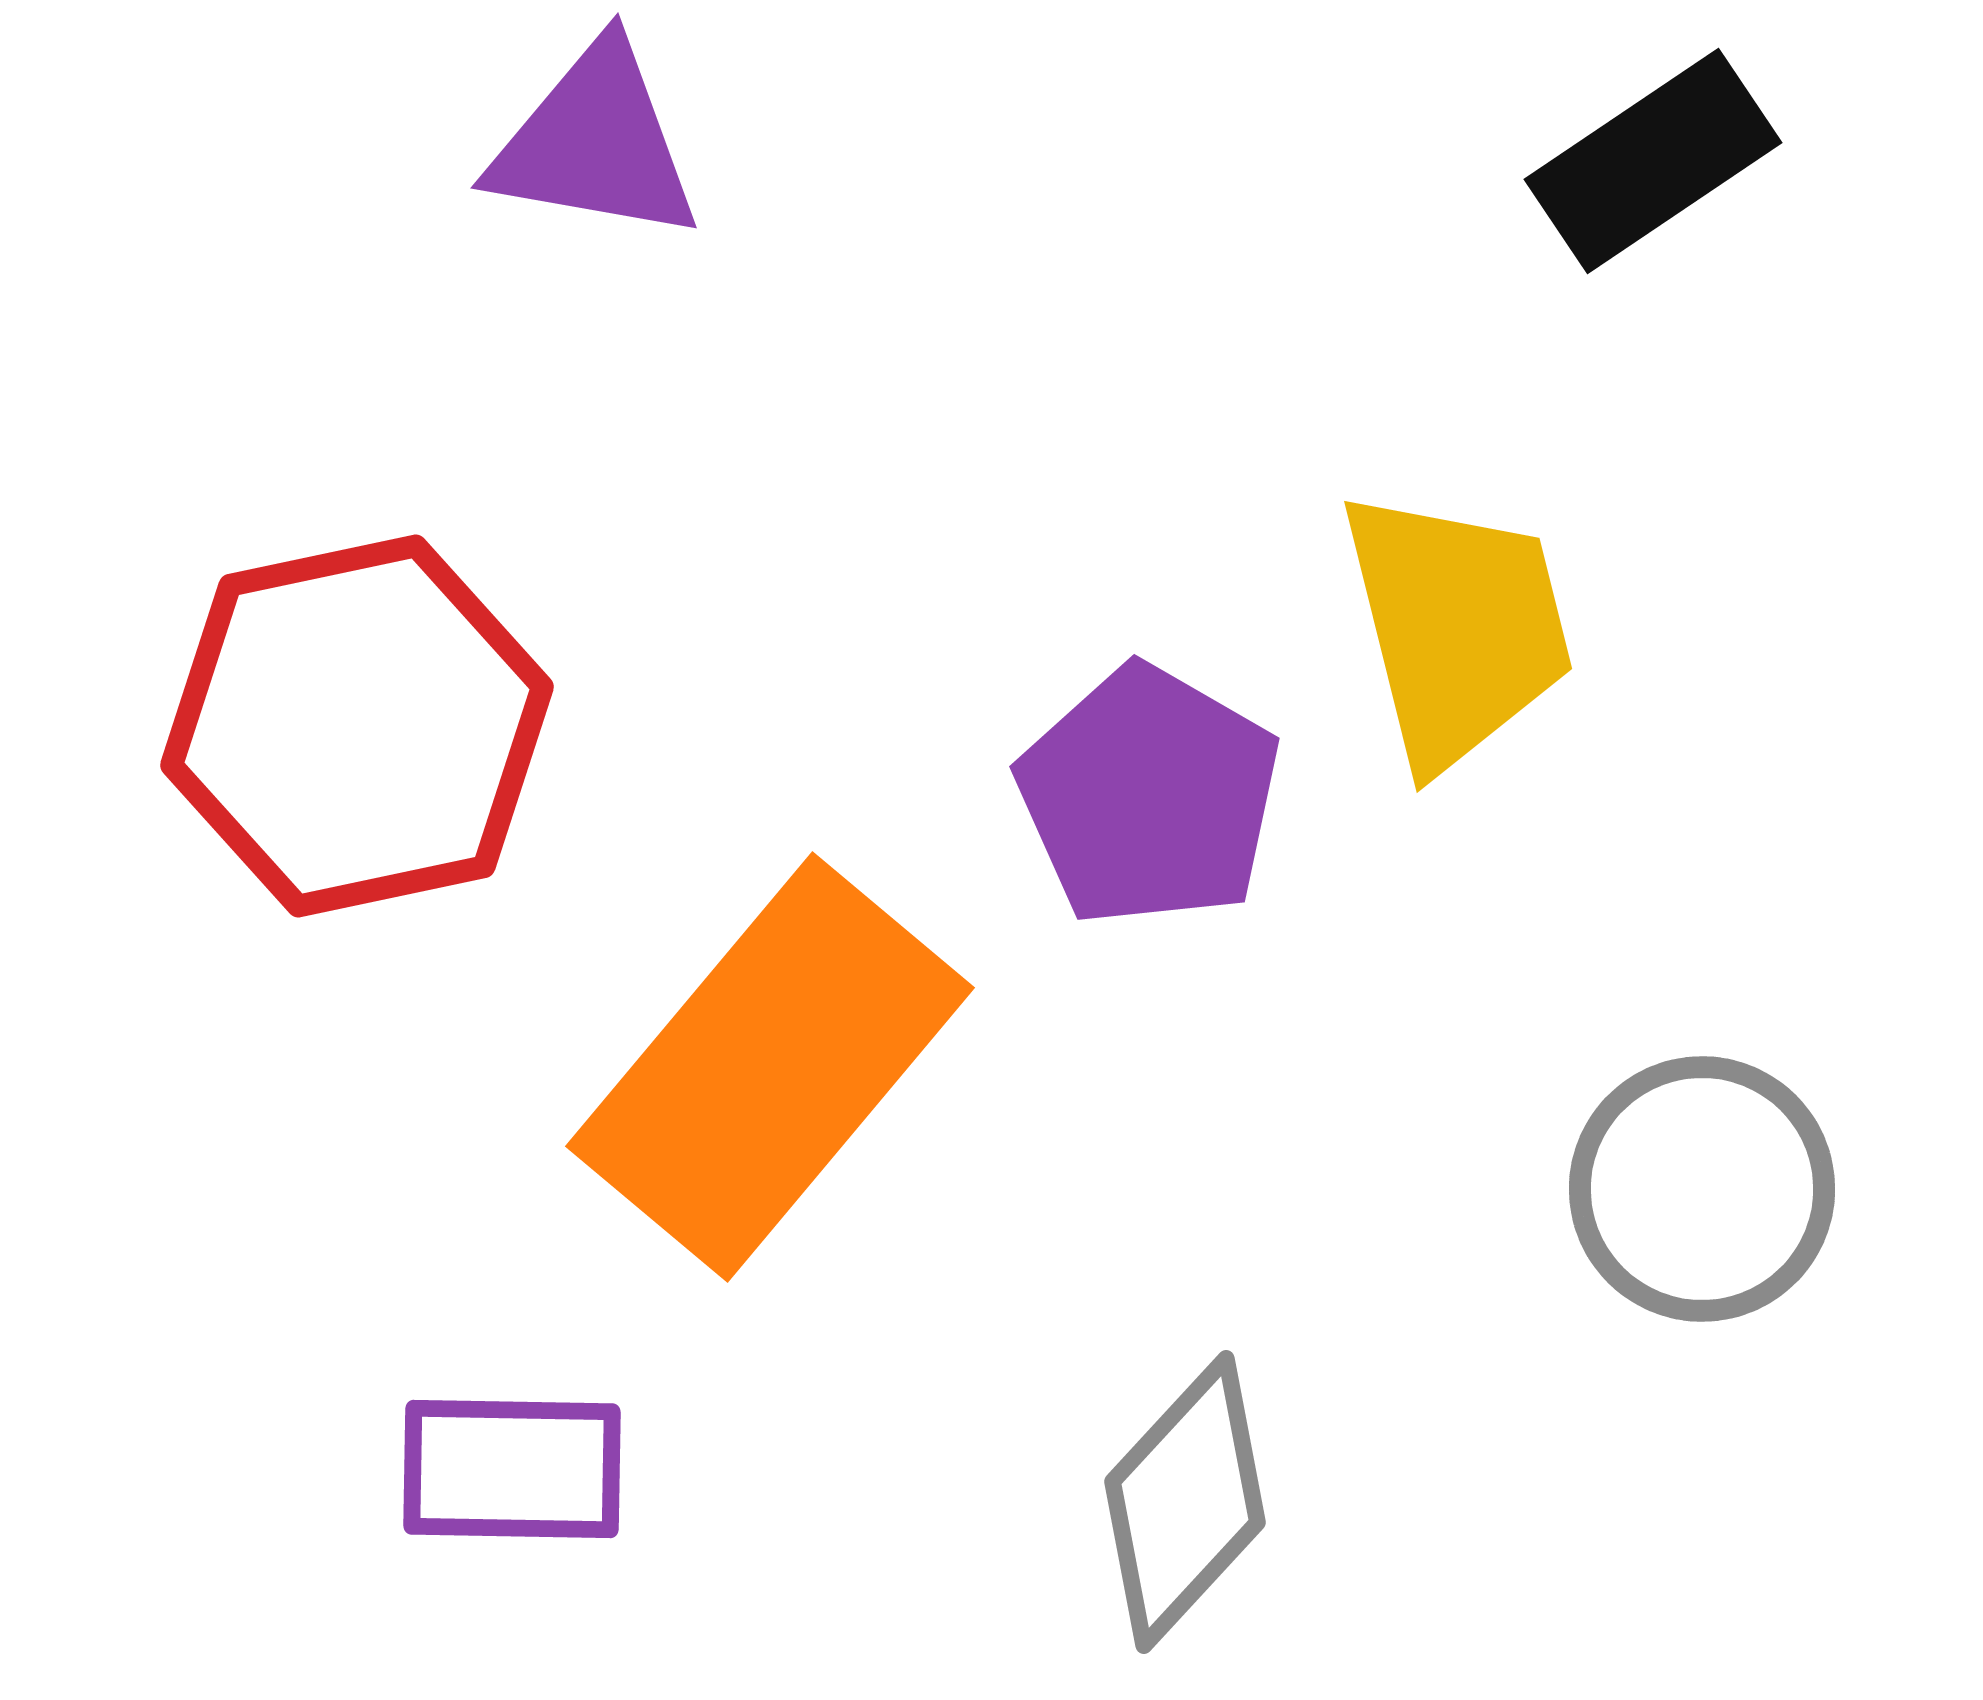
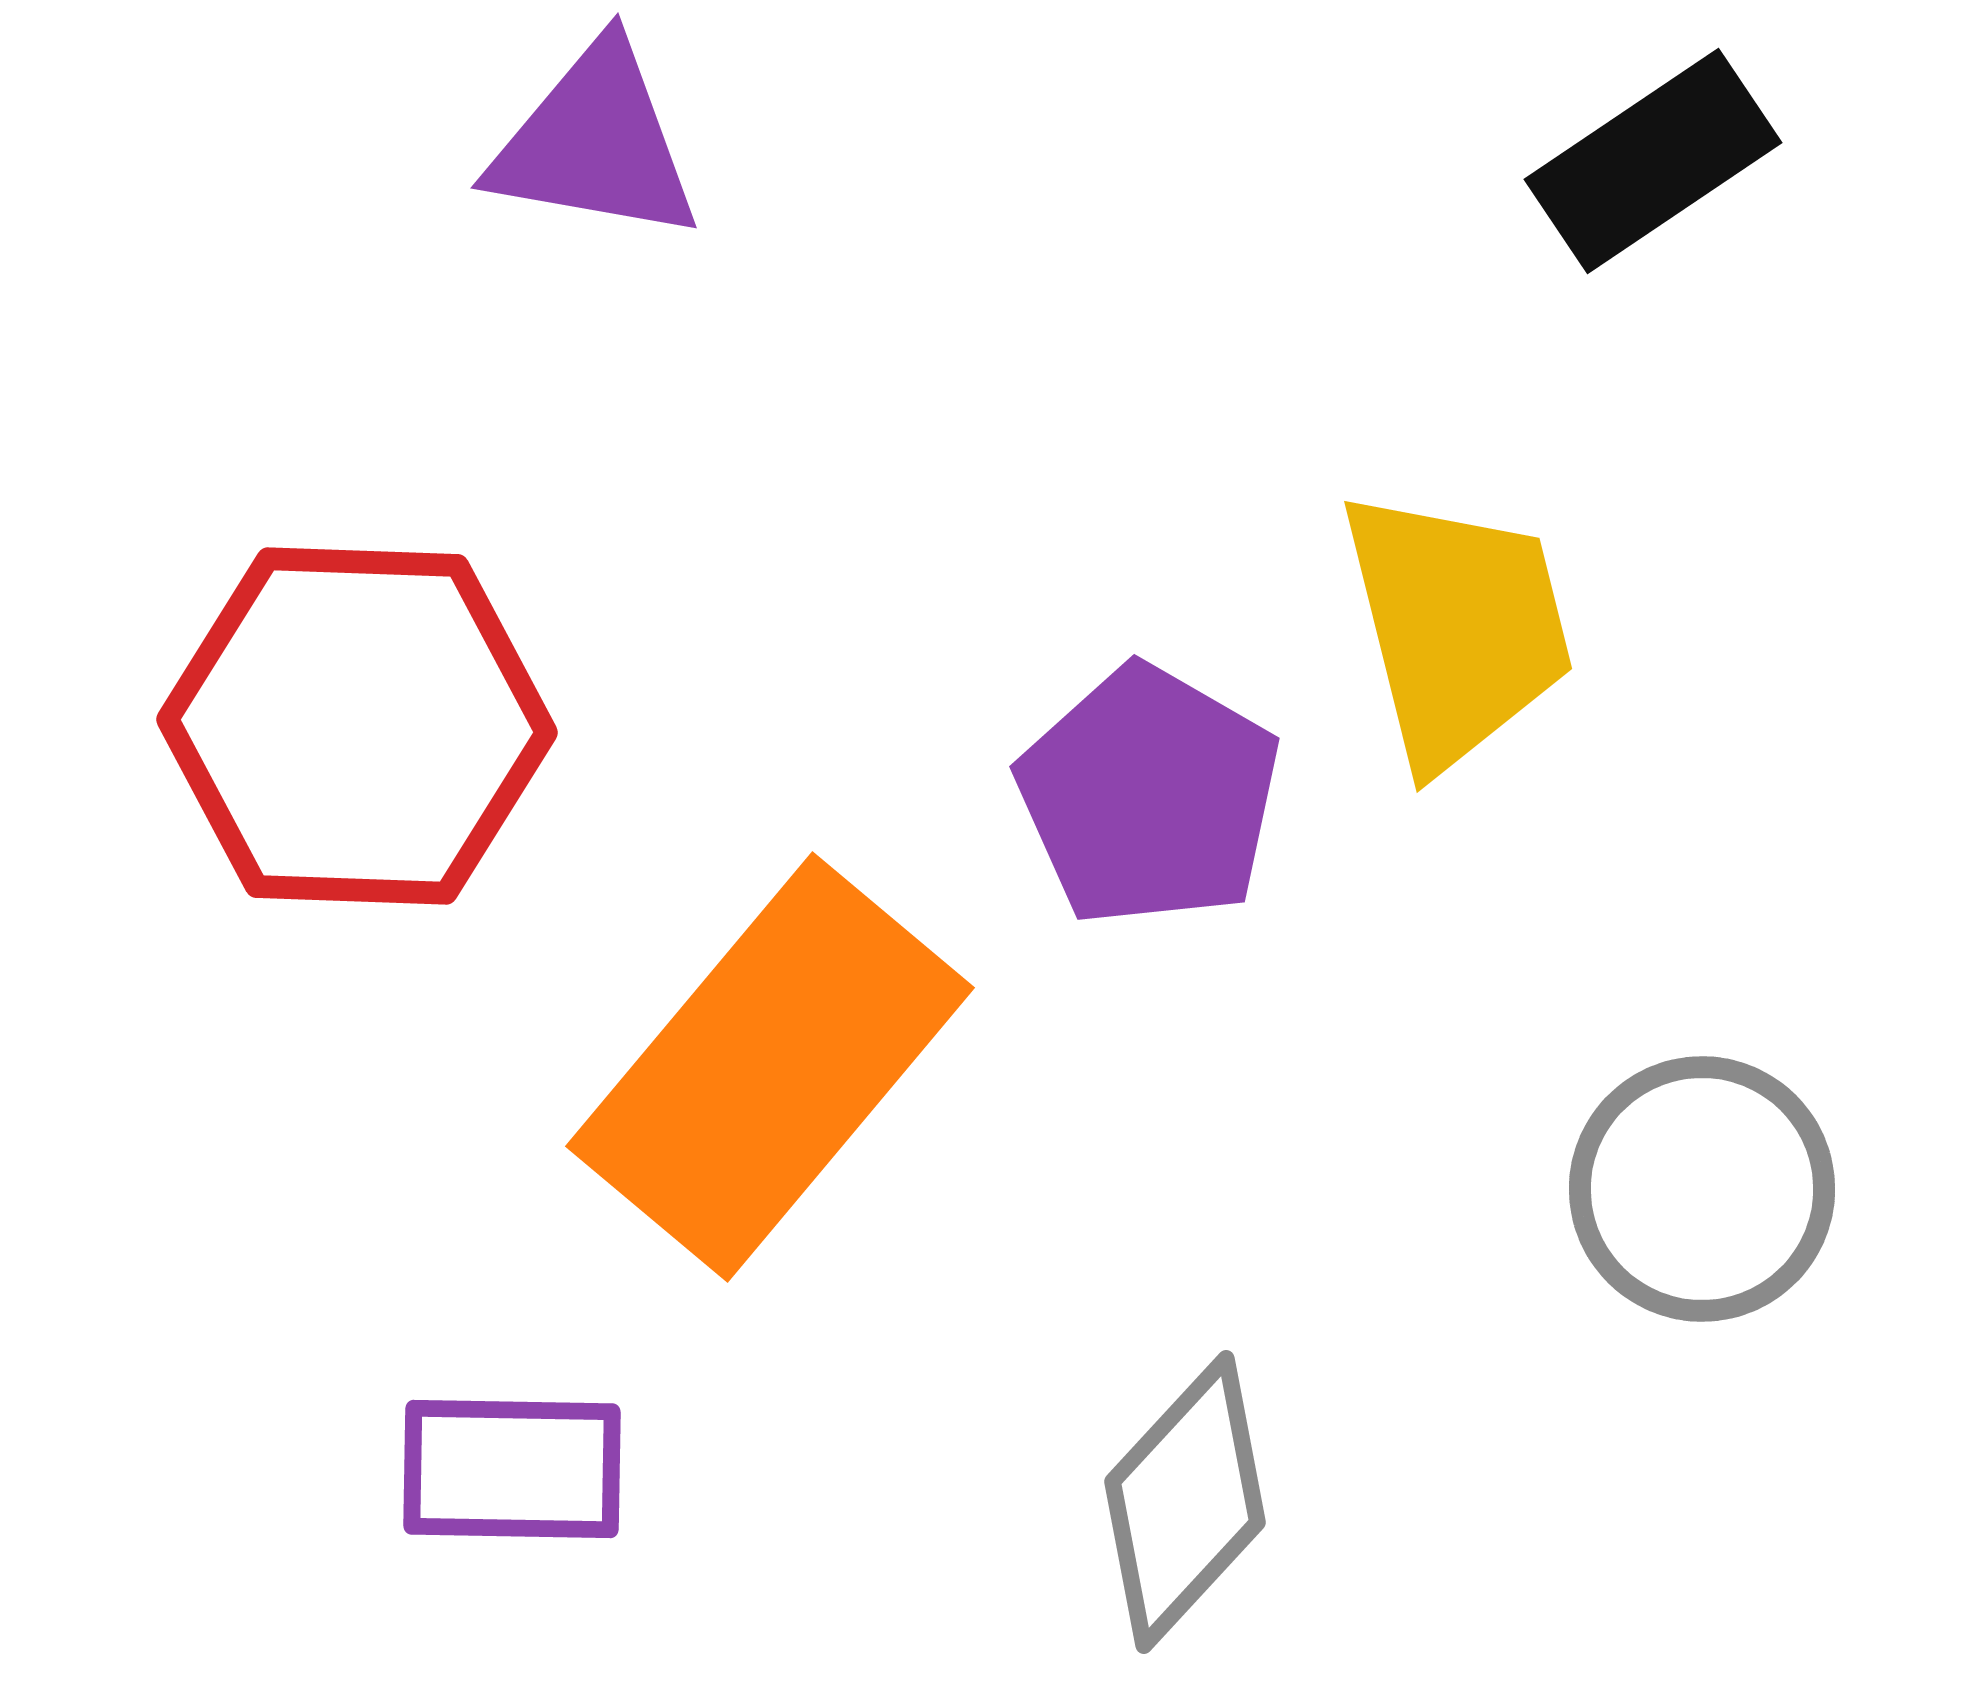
red hexagon: rotated 14 degrees clockwise
